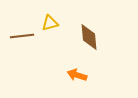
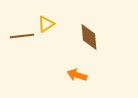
yellow triangle: moved 4 px left, 1 px down; rotated 18 degrees counterclockwise
